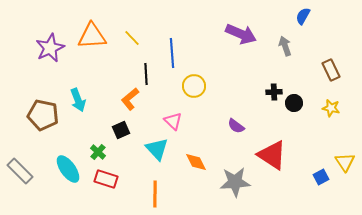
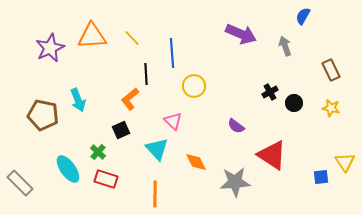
black cross: moved 4 px left; rotated 28 degrees counterclockwise
gray rectangle: moved 12 px down
blue square: rotated 21 degrees clockwise
